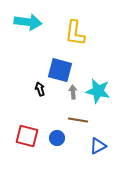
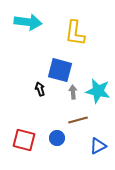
brown line: rotated 24 degrees counterclockwise
red square: moved 3 px left, 4 px down
